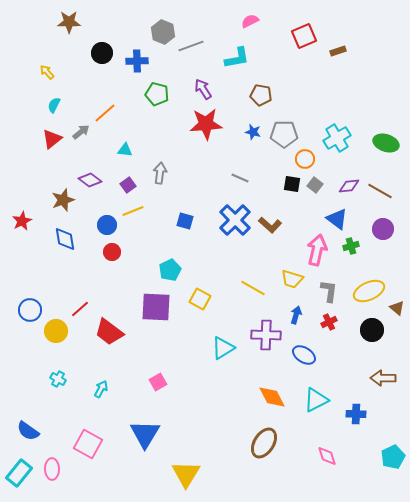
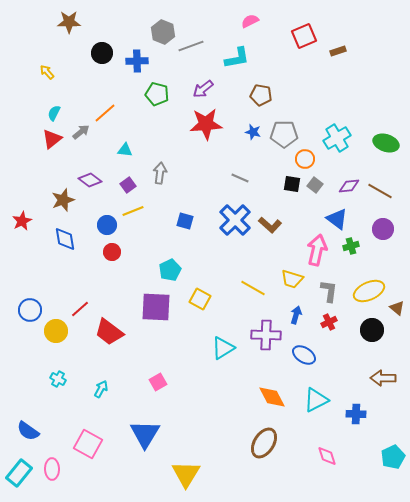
purple arrow at (203, 89): rotated 95 degrees counterclockwise
cyan semicircle at (54, 105): moved 8 px down
